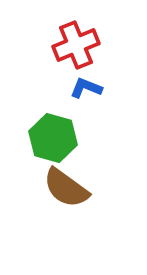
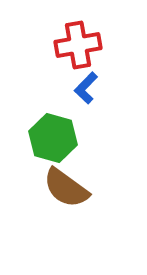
red cross: moved 2 px right; rotated 12 degrees clockwise
blue L-shape: rotated 68 degrees counterclockwise
